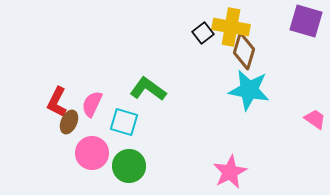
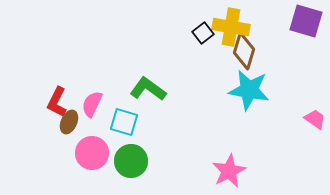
green circle: moved 2 px right, 5 px up
pink star: moved 1 px left, 1 px up
